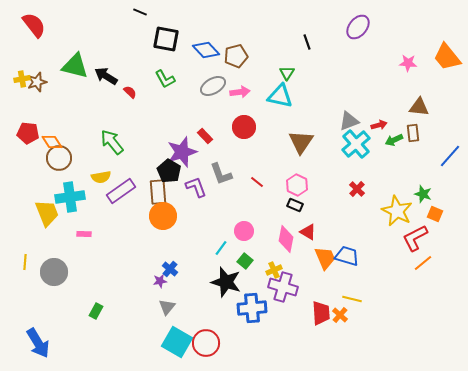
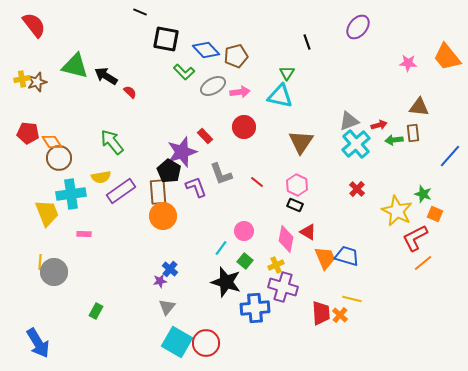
green L-shape at (165, 79): moved 19 px right, 7 px up; rotated 15 degrees counterclockwise
green arrow at (394, 140): rotated 18 degrees clockwise
cyan cross at (70, 197): moved 1 px right, 3 px up
yellow line at (25, 262): moved 15 px right
yellow cross at (274, 270): moved 2 px right, 5 px up
blue cross at (252, 308): moved 3 px right
